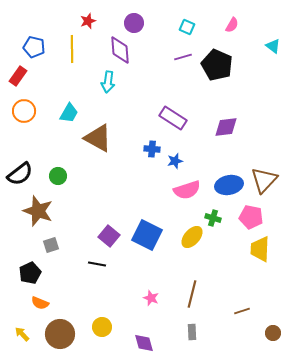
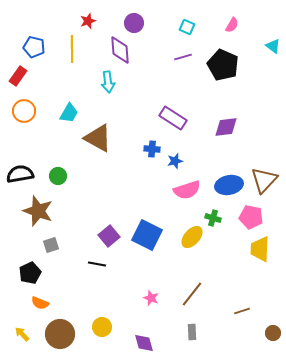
black pentagon at (217, 65): moved 6 px right
cyan arrow at (108, 82): rotated 15 degrees counterclockwise
black semicircle at (20, 174): rotated 152 degrees counterclockwise
purple square at (109, 236): rotated 10 degrees clockwise
brown line at (192, 294): rotated 24 degrees clockwise
